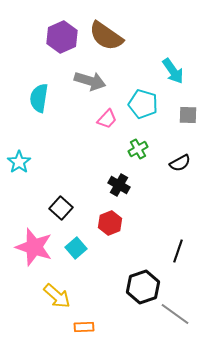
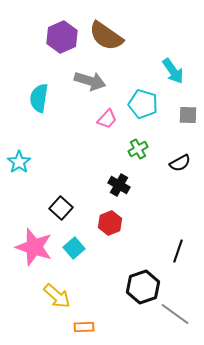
cyan square: moved 2 px left
